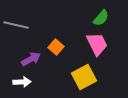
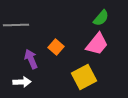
gray line: rotated 15 degrees counterclockwise
pink trapezoid: rotated 65 degrees clockwise
purple arrow: rotated 84 degrees counterclockwise
